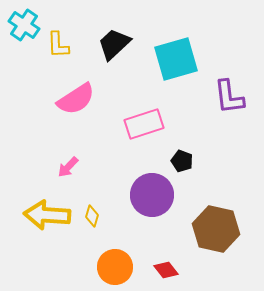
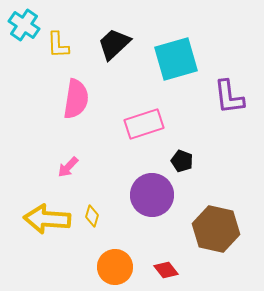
pink semicircle: rotated 48 degrees counterclockwise
yellow arrow: moved 4 px down
